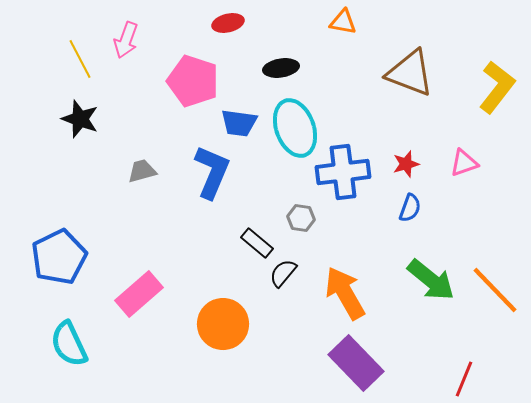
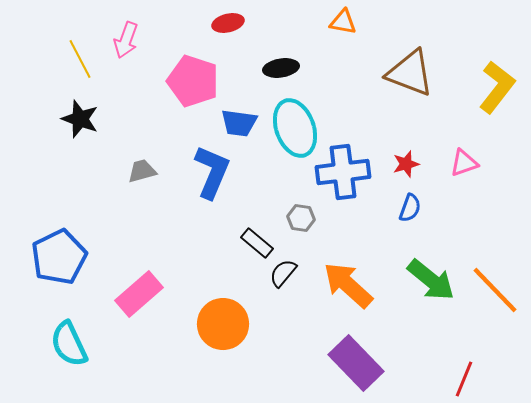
orange arrow: moved 3 px right, 8 px up; rotated 18 degrees counterclockwise
